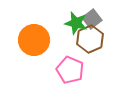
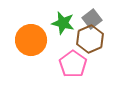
green star: moved 13 px left
orange circle: moved 3 px left
pink pentagon: moved 3 px right, 6 px up; rotated 12 degrees clockwise
